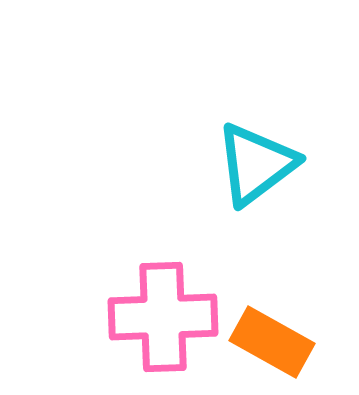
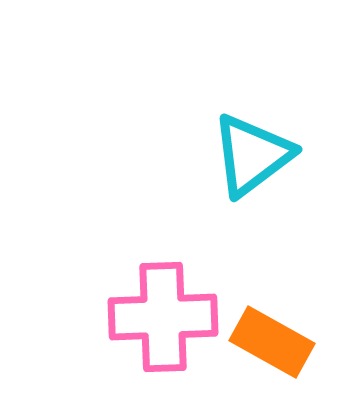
cyan triangle: moved 4 px left, 9 px up
